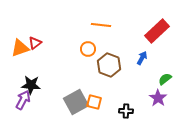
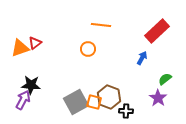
brown hexagon: moved 32 px down
